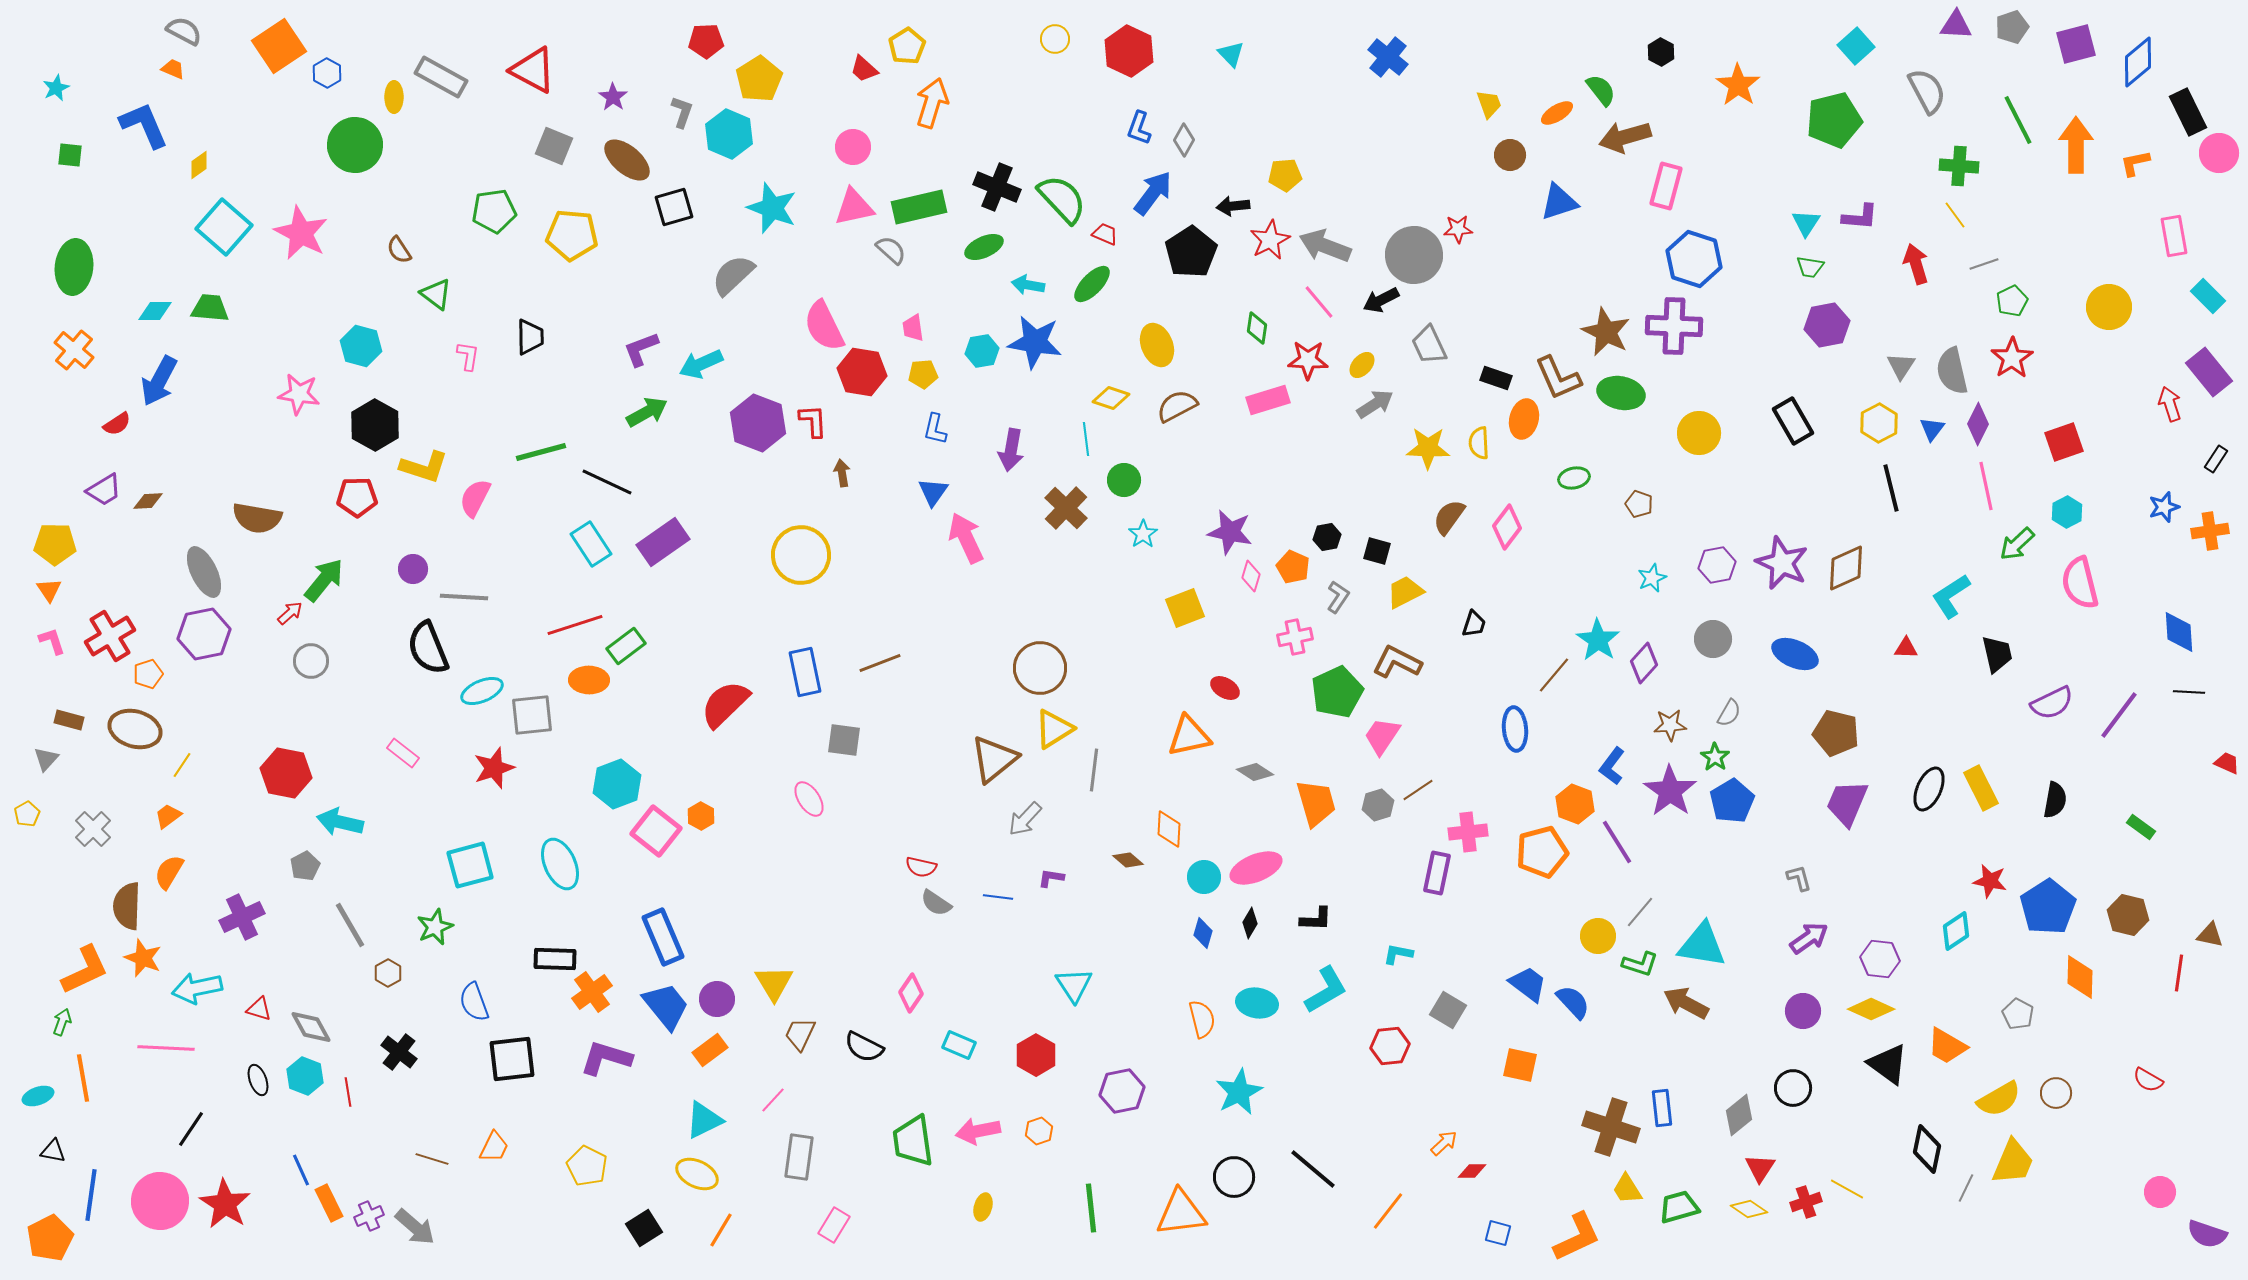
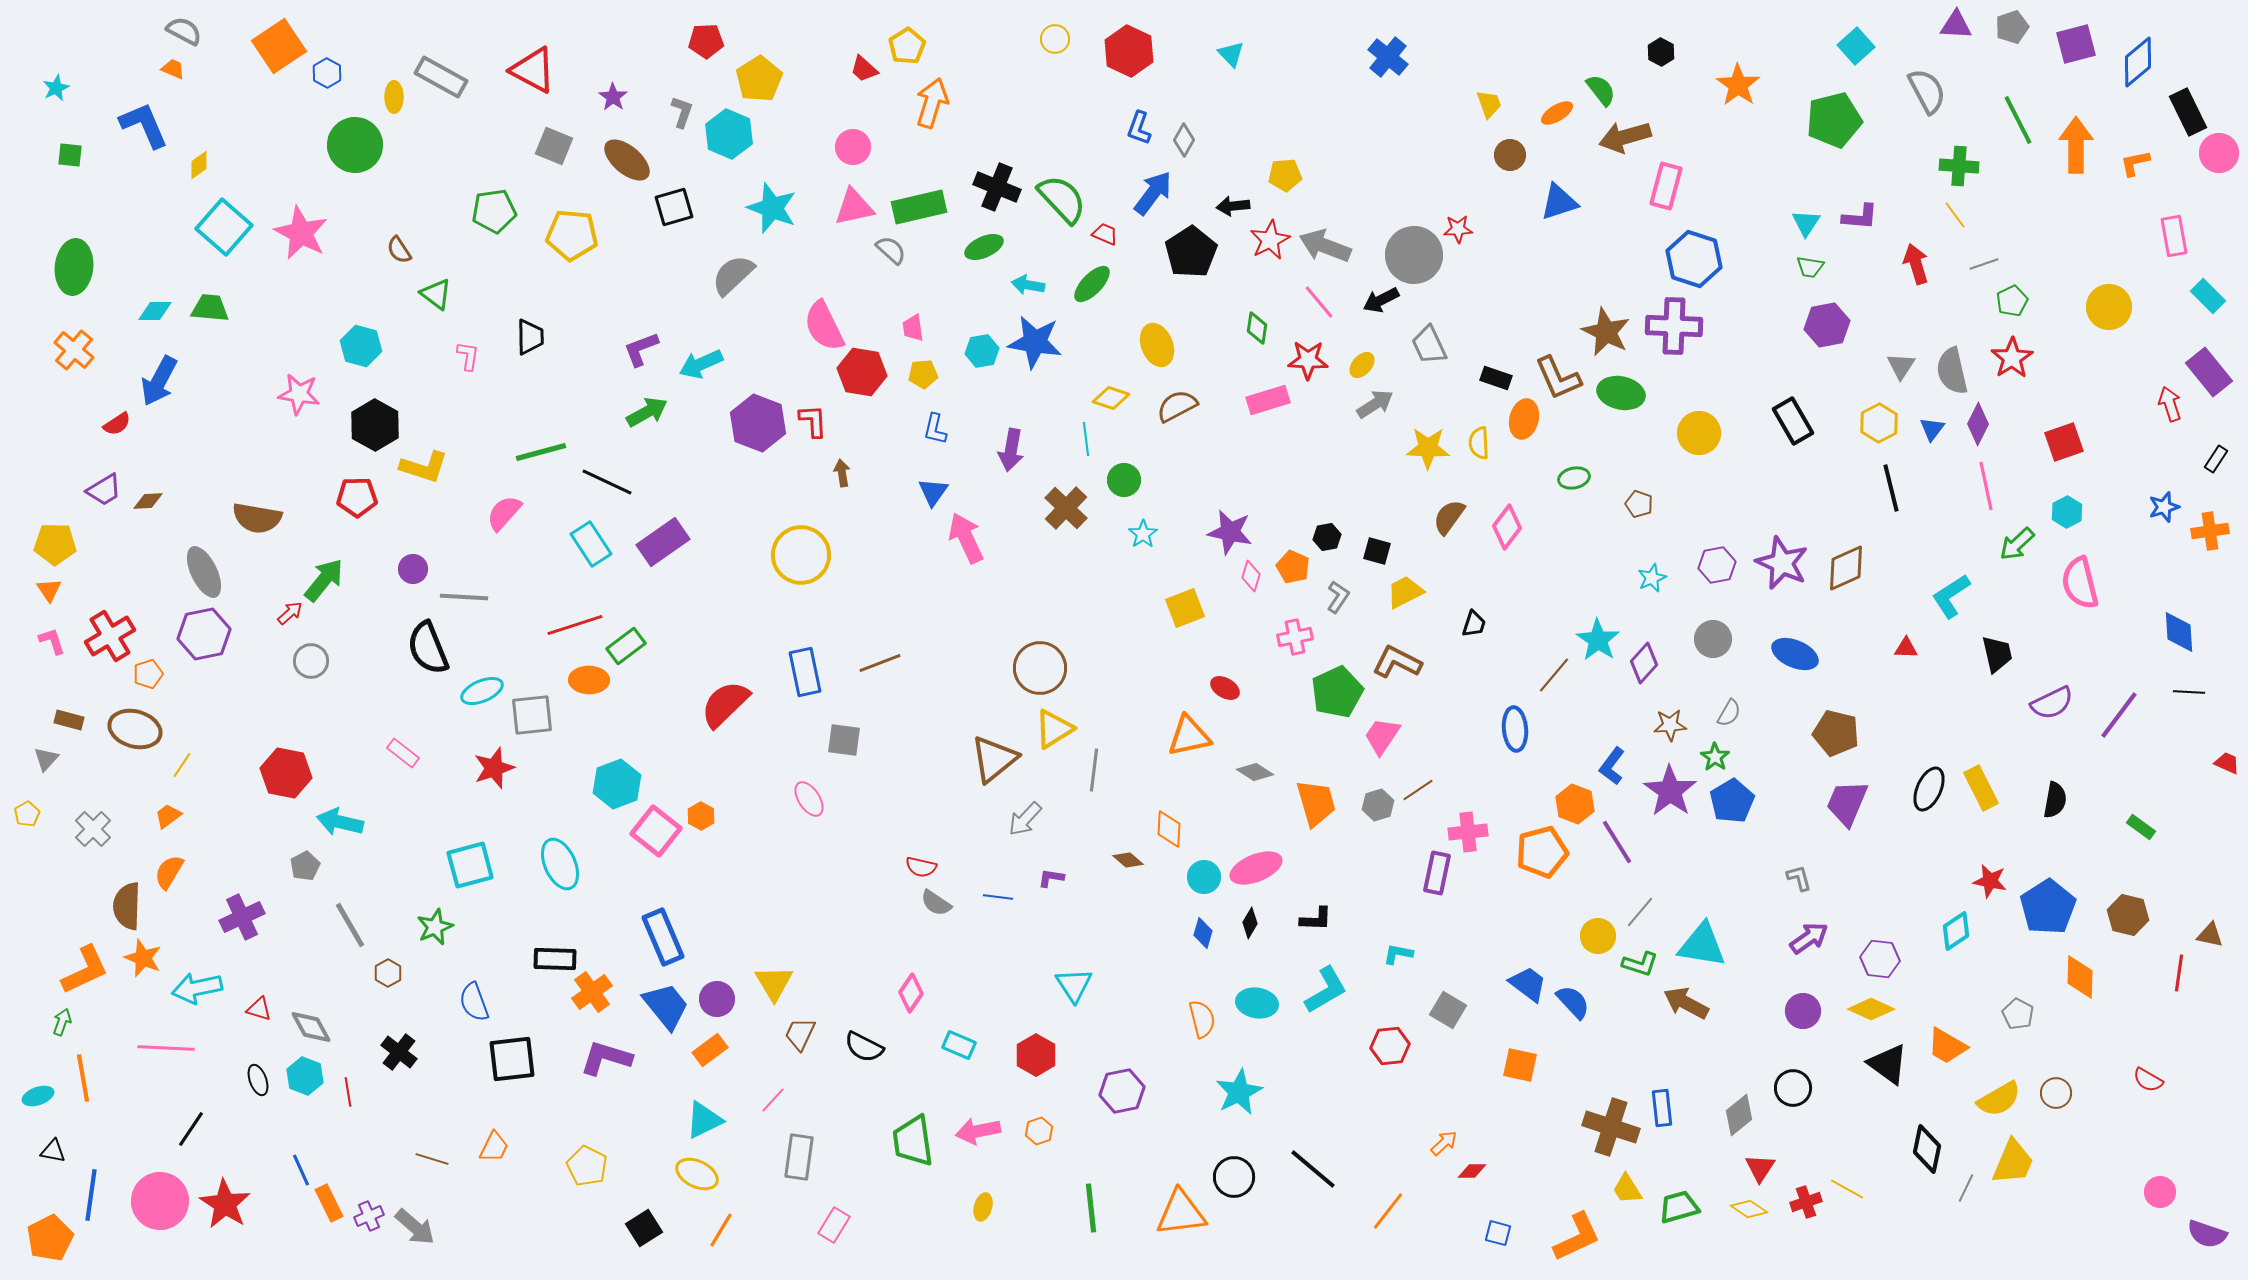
pink semicircle at (475, 498): moved 29 px right, 15 px down; rotated 15 degrees clockwise
